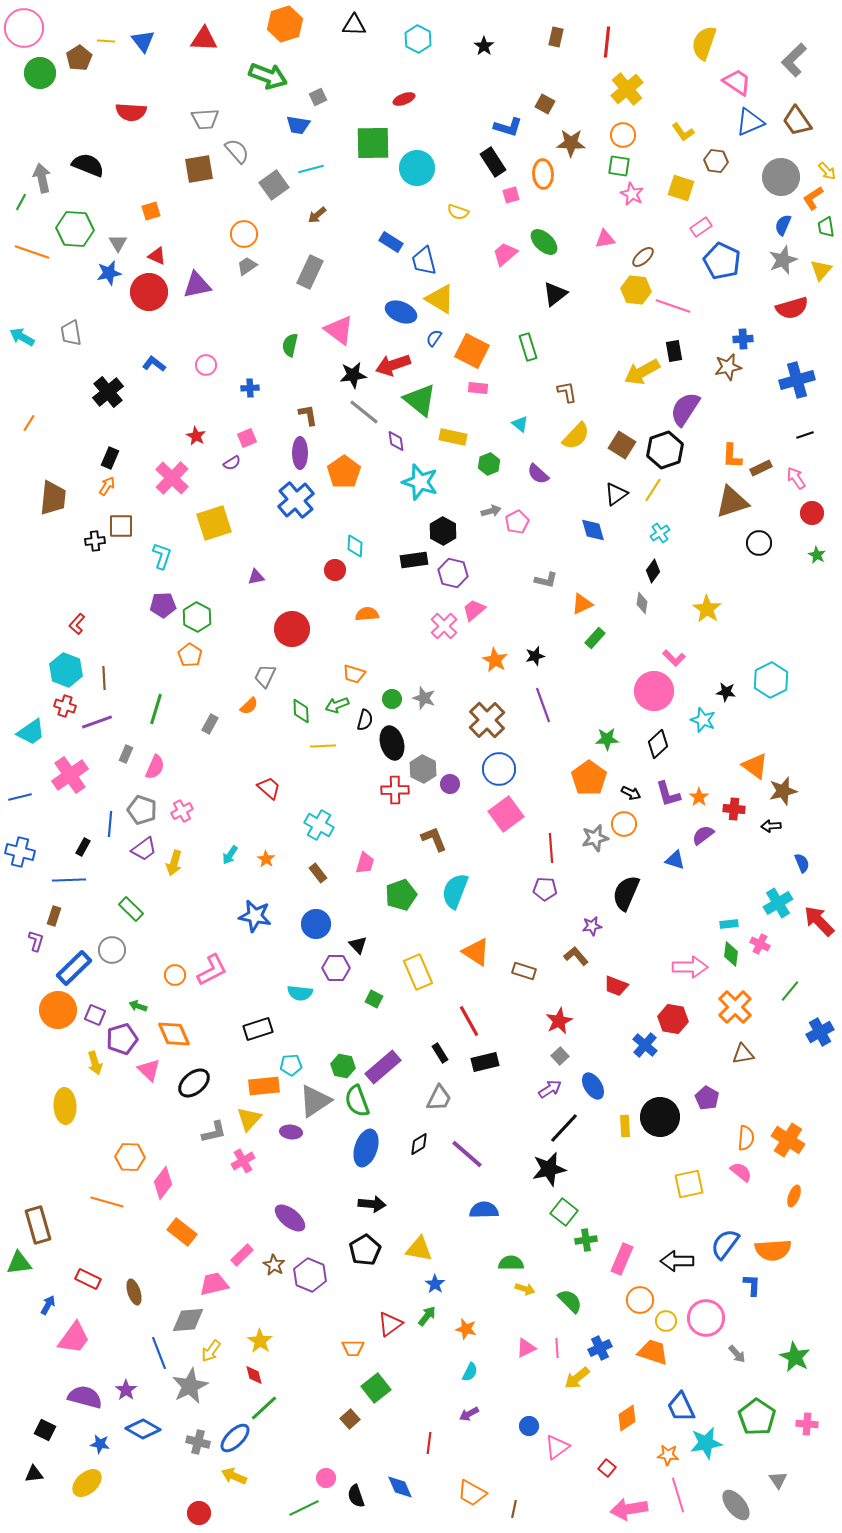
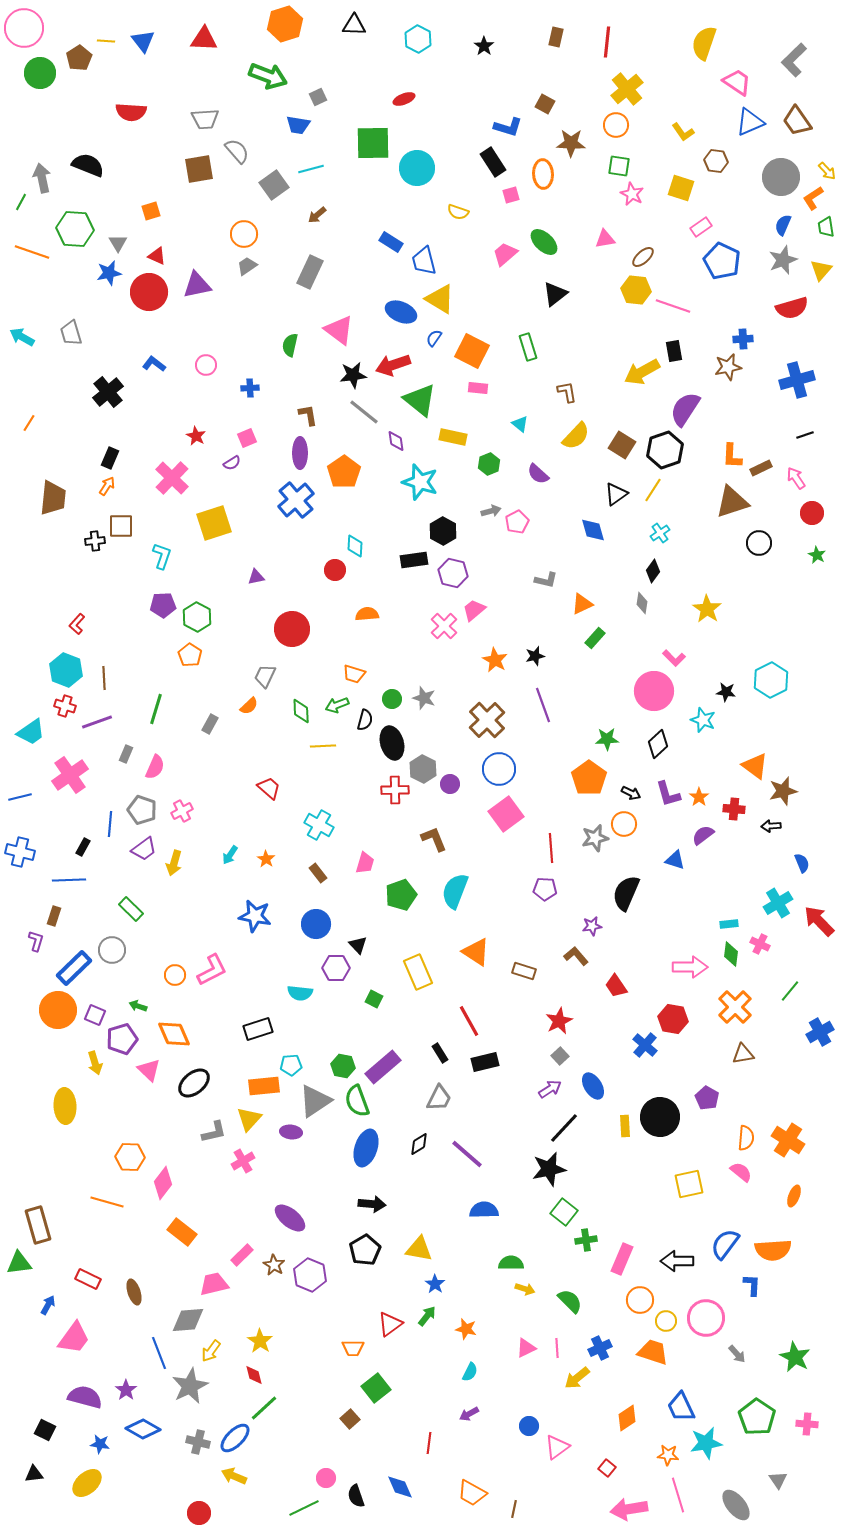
orange circle at (623, 135): moved 7 px left, 10 px up
gray trapezoid at (71, 333): rotated 8 degrees counterclockwise
red trapezoid at (616, 986): rotated 35 degrees clockwise
